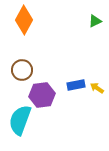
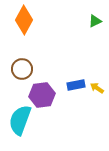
brown circle: moved 1 px up
